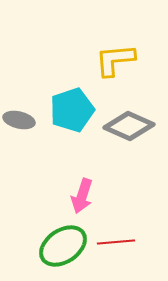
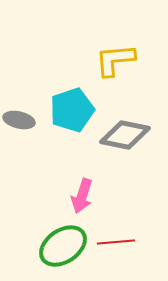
gray diamond: moved 4 px left, 9 px down; rotated 12 degrees counterclockwise
